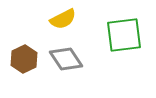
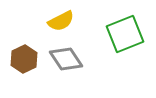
yellow semicircle: moved 2 px left, 2 px down
green square: moved 1 px right, 1 px up; rotated 15 degrees counterclockwise
